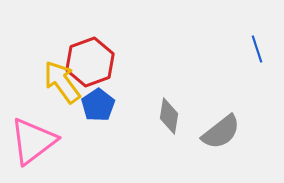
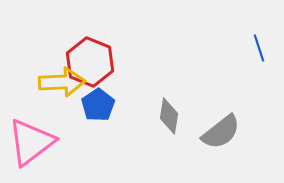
blue line: moved 2 px right, 1 px up
red hexagon: rotated 18 degrees counterclockwise
yellow arrow: rotated 123 degrees clockwise
pink triangle: moved 2 px left, 1 px down
